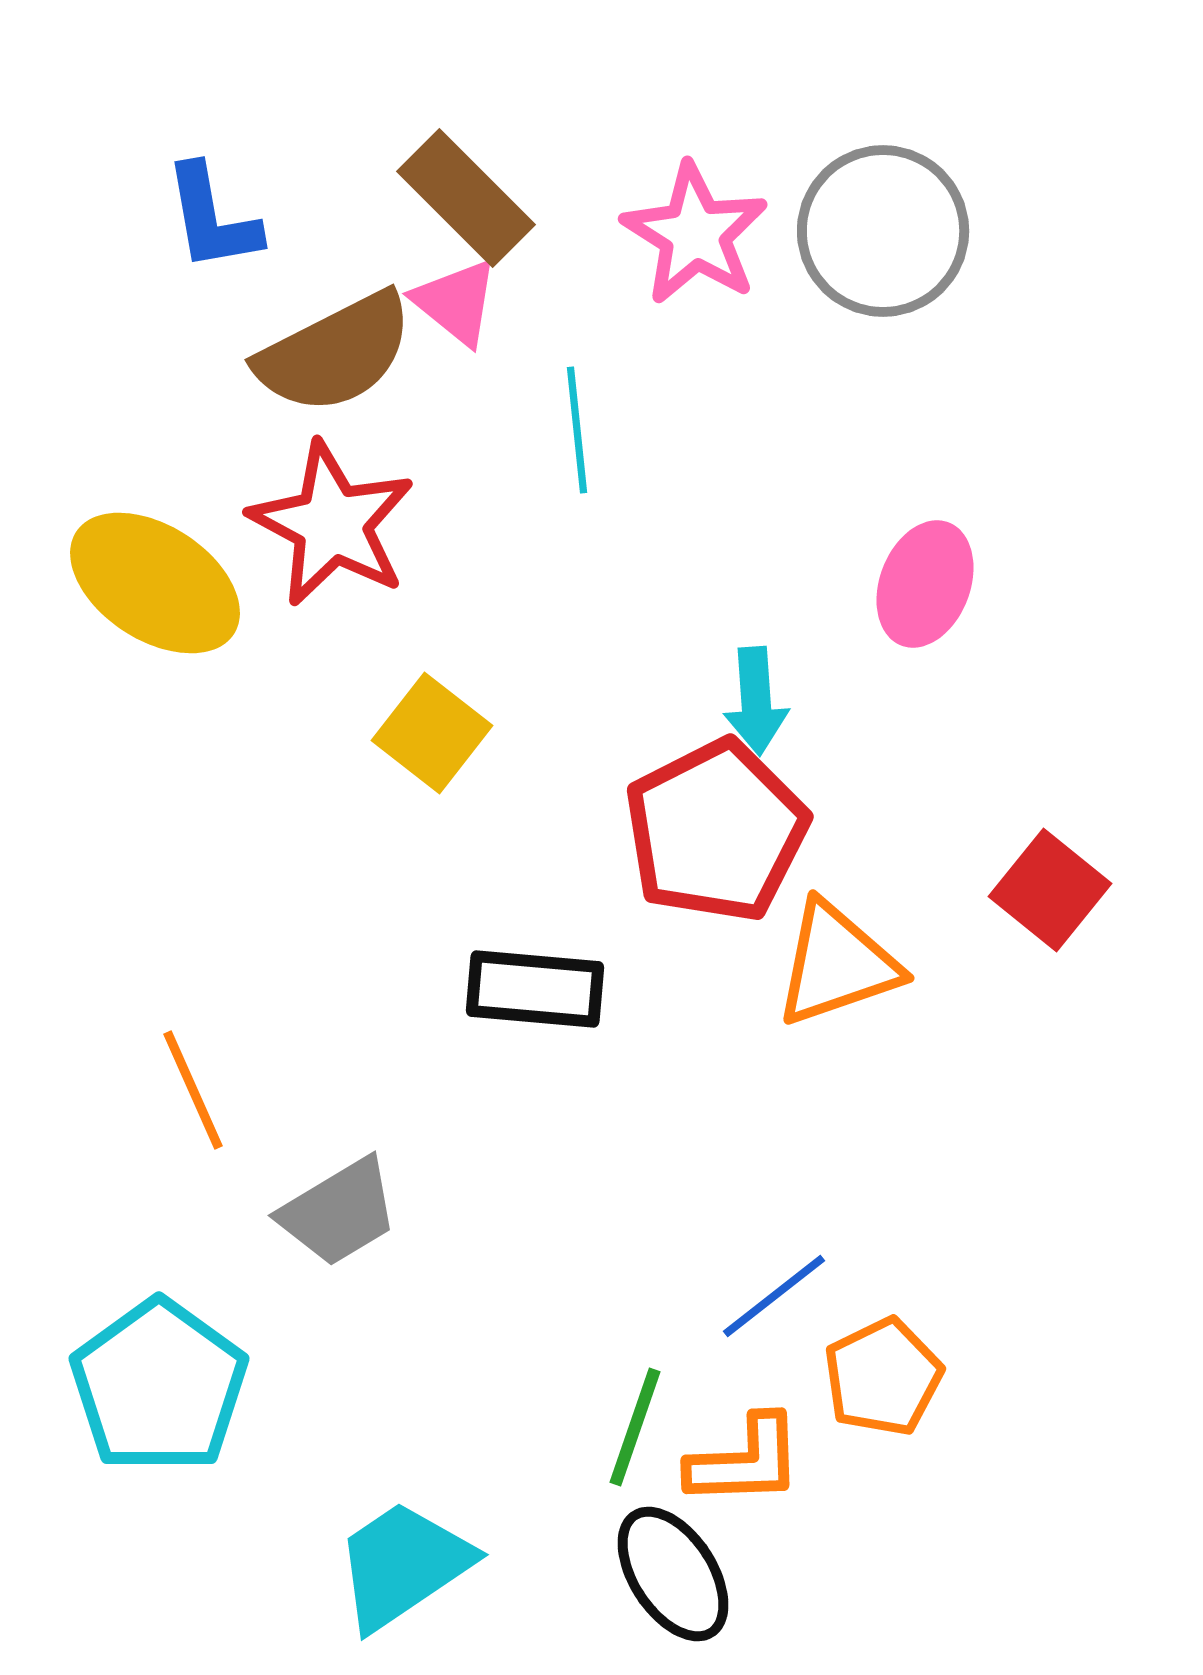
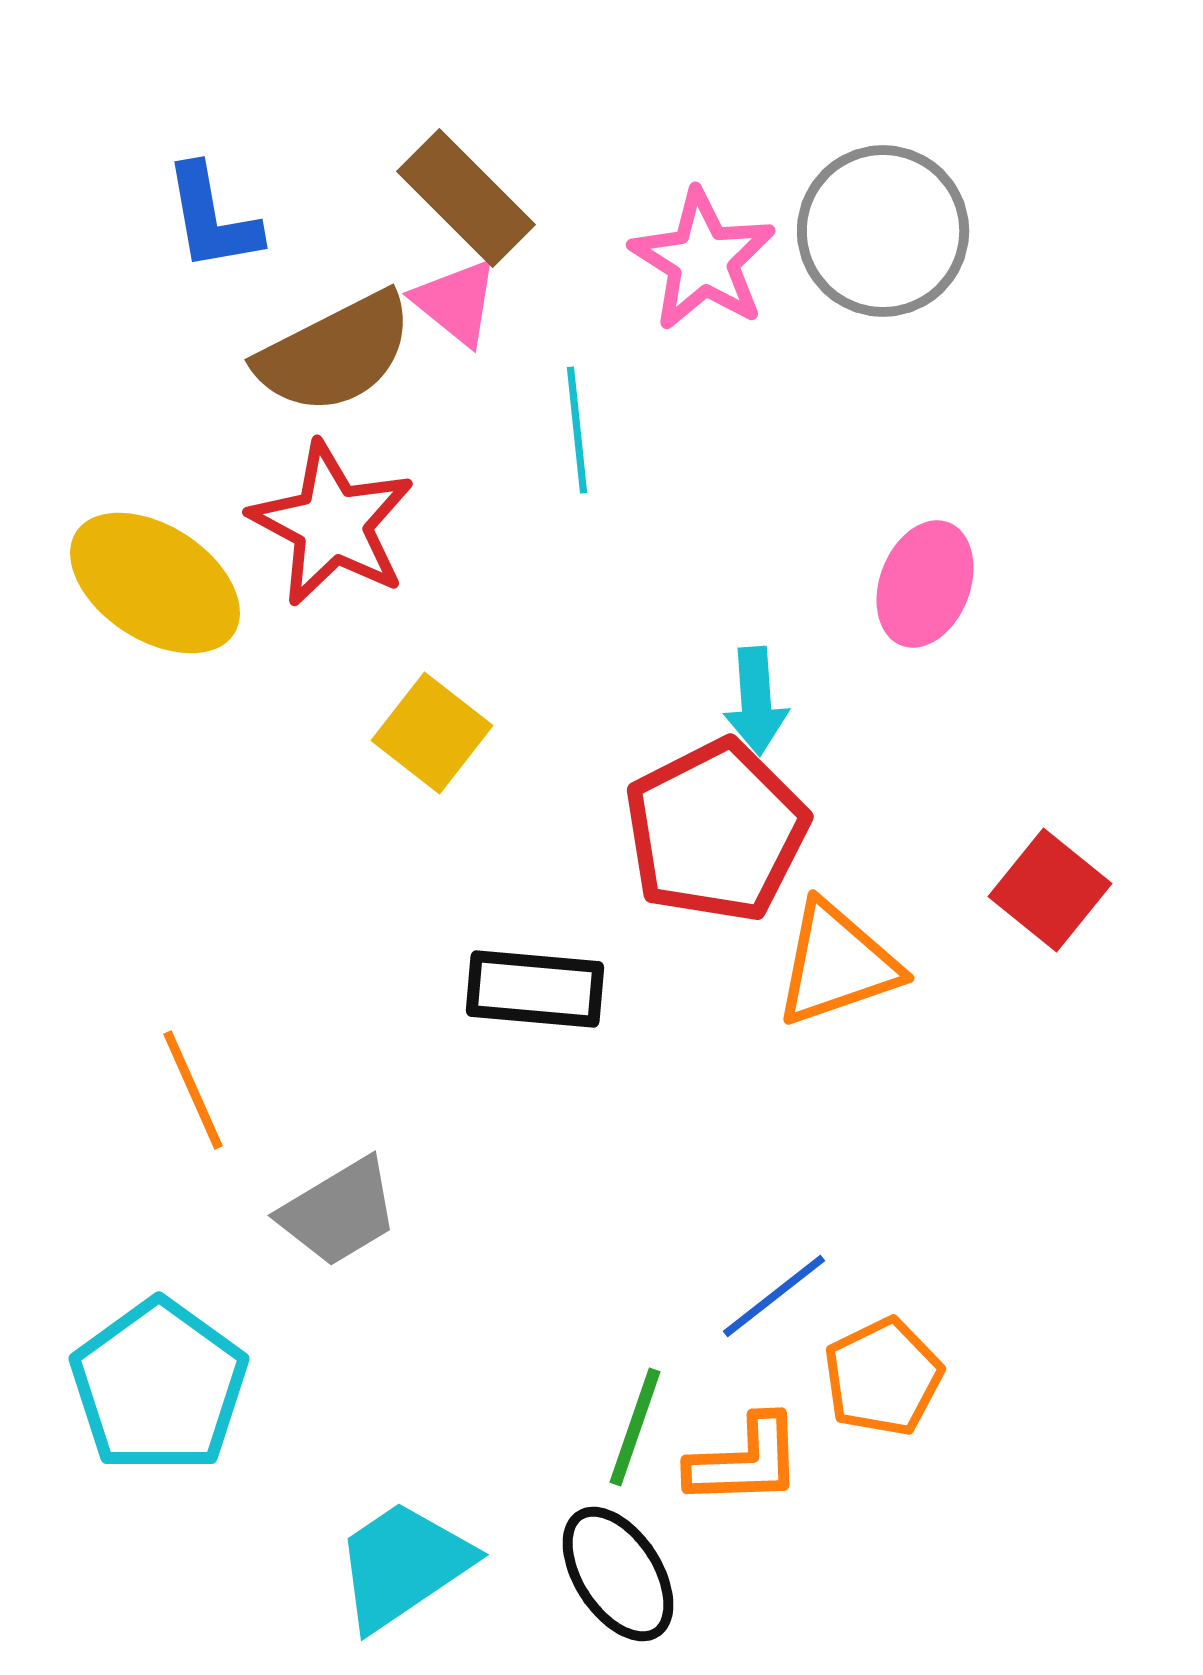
pink star: moved 8 px right, 26 px down
black ellipse: moved 55 px left
